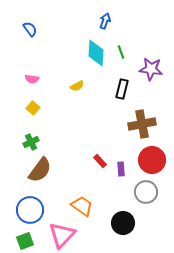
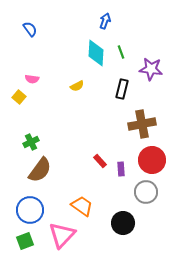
yellow square: moved 14 px left, 11 px up
